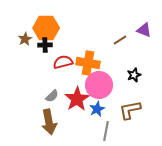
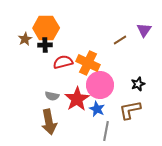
purple triangle: rotated 42 degrees clockwise
orange cross: rotated 15 degrees clockwise
black star: moved 4 px right, 9 px down
pink circle: moved 1 px right
gray semicircle: rotated 56 degrees clockwise
blue star: rotated 21 degrees counterclockwise
